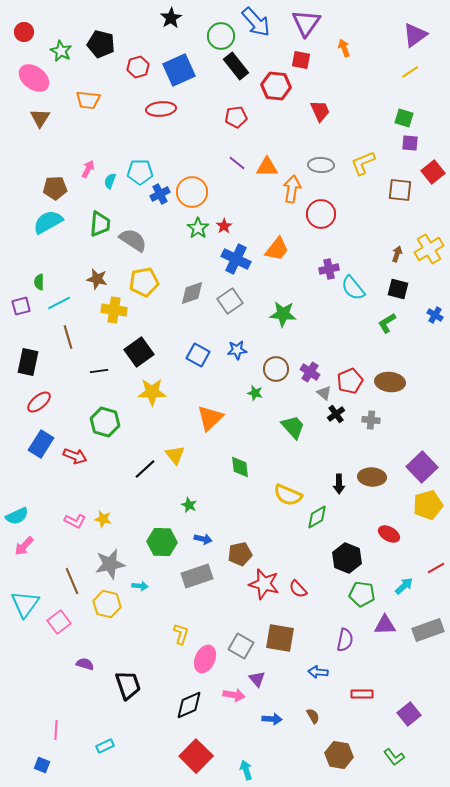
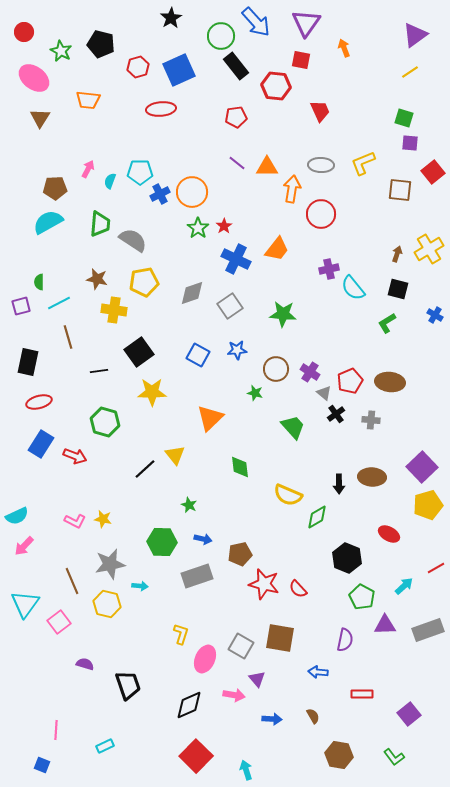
gray square at (230, 301): moved 5 px down
red ellipse at (39, 402): rotated 25 degrees clockwise
green pentagon at (362, 594): moved 3 px down; rotated 20 degrees clockwise
